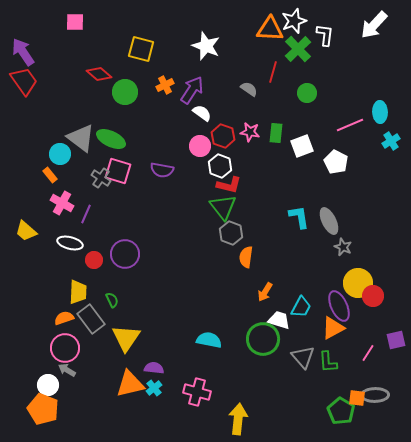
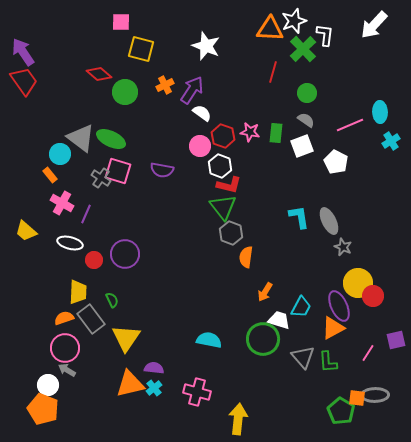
pink square at (75, 22): moved 46 px right
green cross at (298, 49): moved 5 px right
gray semicircle at (249, 89): moved 57 px right, 31 px down
